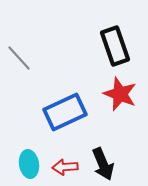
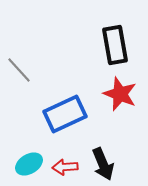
black rectangle: moved 1 px up; rotated 9 degrees clockwise
gray line: moved 12 px down
blue rectangle: moved 2 px down
cyan ellipse: rotated 68 degrees clockwise
